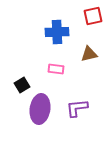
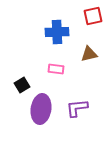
purple ellipse: moved 1 px right
